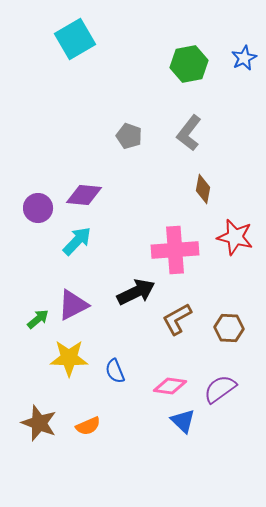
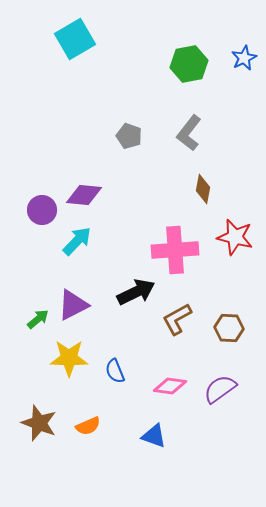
purple circle: moved 4 px right, 2 px down
blue triangle: moved 29 px left, 15 px down; rotated 24 degrees counterclockwise
